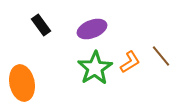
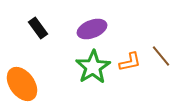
black rectangle: moved 3 px left, 3 px down
orange L-shape: rotated 20 degrees clockwise
green star: moved 2 px left, 1 px up
orange ellipse: moved 1 px down; rotated 24 degrees counterclockwise
